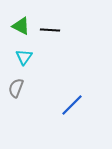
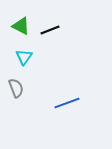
black line: rotated 24 degrees counterclockwise
gray semicircle: rotated 138 degrees clockwise
blue line: moved 5 px left, 2 px up; rotated 25 degrees clockwise
